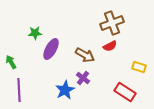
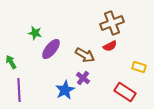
green star: rotated 16 degrees clockwise
purple ellipse: rotated 10 degrees clockwise
